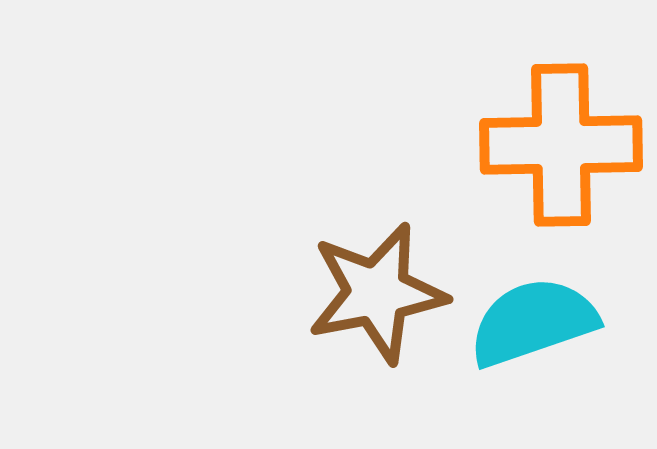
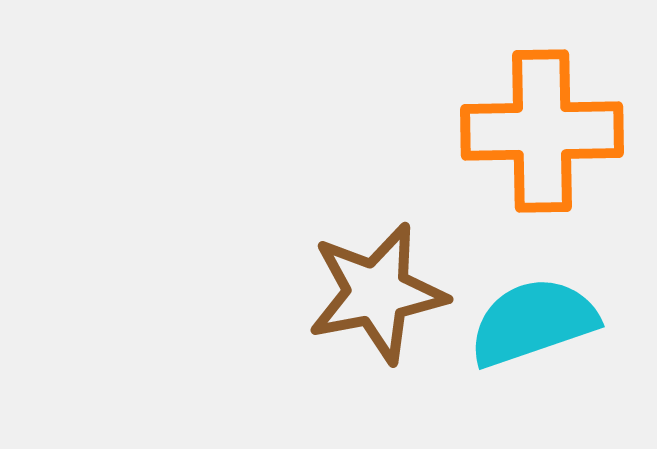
orange cross: moved 19 px left, 14 px up
